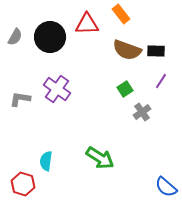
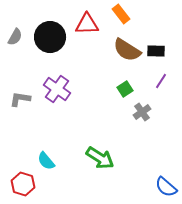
brown semicircle: rotated 12 degrees clockwise
cyan semicircle: rotated 48 degrees counterclockwise
